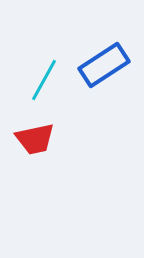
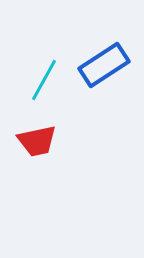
red trapezoid: moved 2 px right, 2 px down
